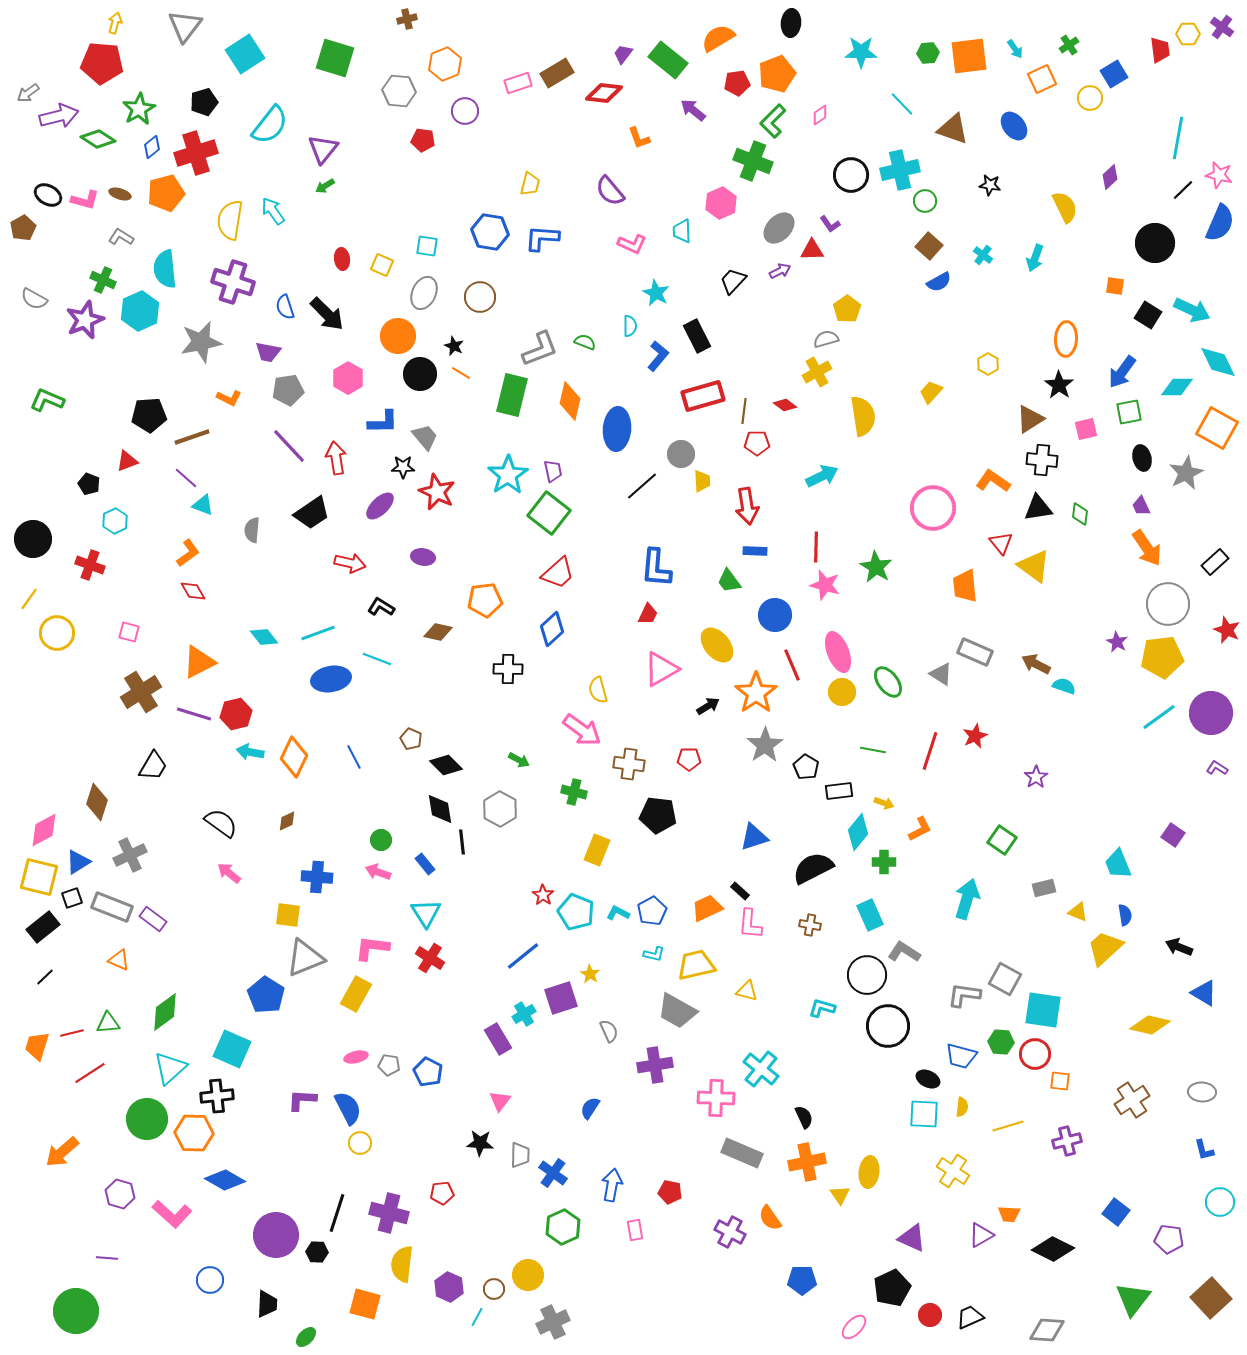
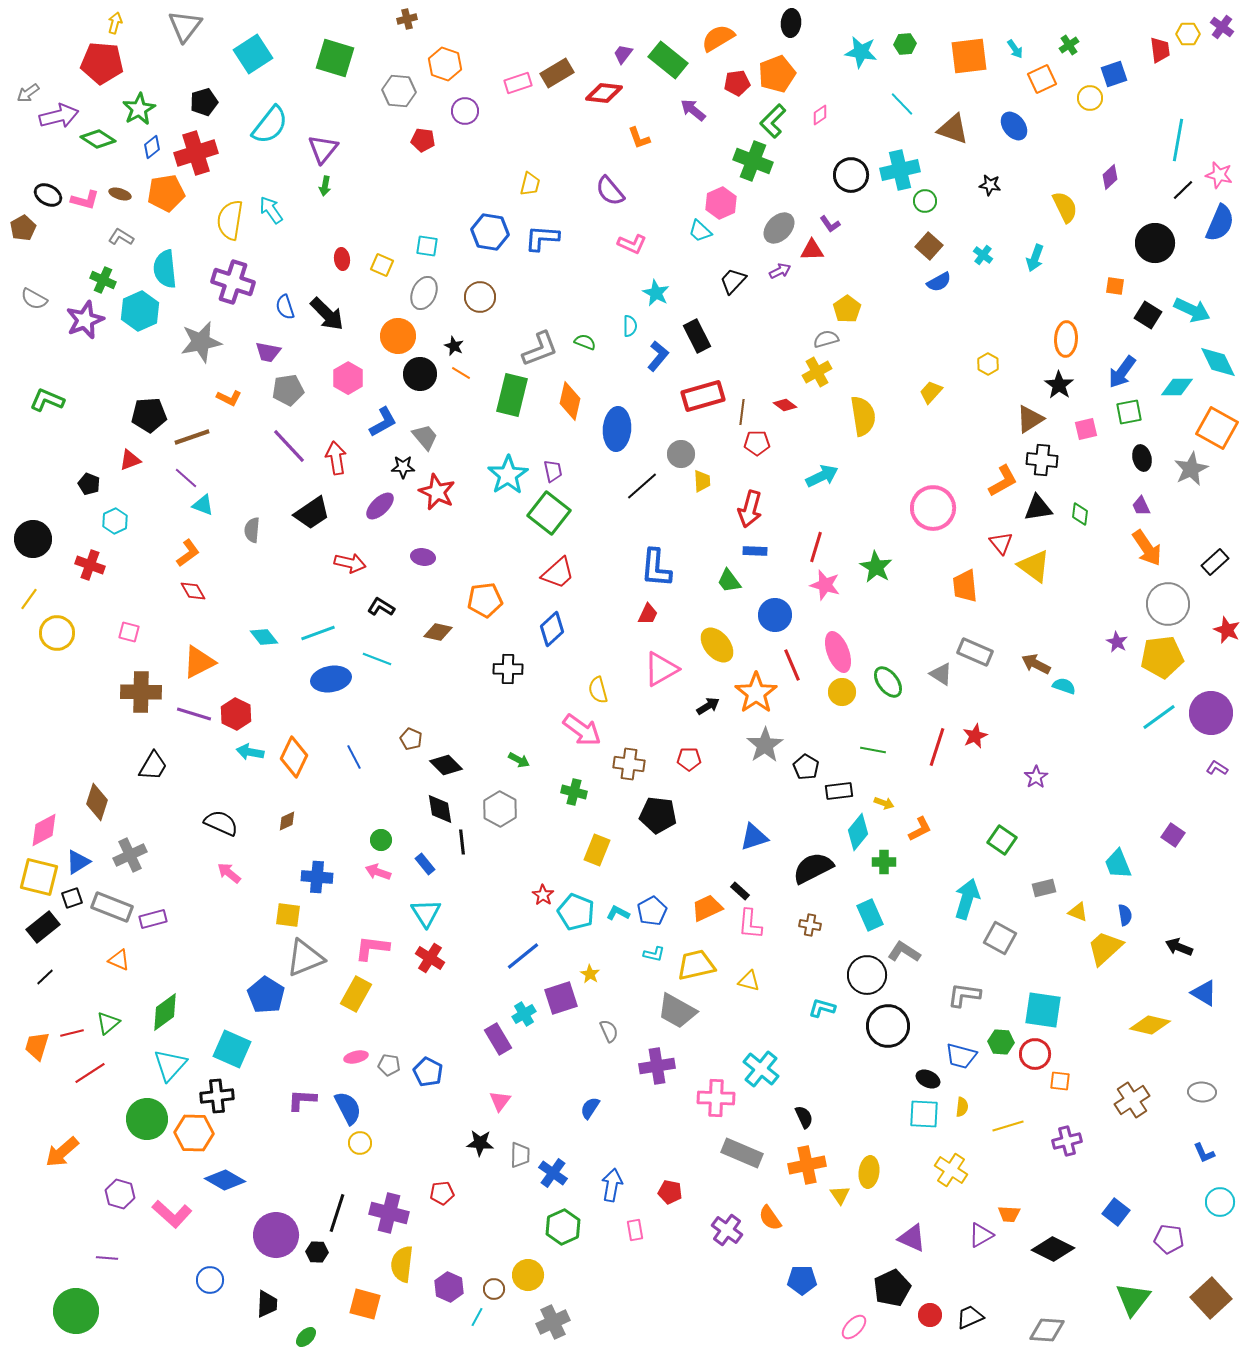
cyan star at (861, 52): rotated 8 degrees clockwise
green hexagon at (928, 53): moved 23 px left, 9 px up
cyan square at (245, 54): moved 8 px right
orange hexagon at (445, 64): rotated 20 degrees counterclockwise
blue square at (1114, 74): rotated 12 degrees clockwise
cyan line at (1178, 138): moved 2 px down
green arrow at (325, 186): rotated 48 degrees counterclockwise
orange pentagon at (166, 193): rotated 6 degrees clockwise
cyan arrow at (273, 211): moved 2 px left, 1 px up
cyan trapezoid at (682, 231): moved 18 px right; rotated 45 degrees counterclockwise
brown line at (744, 411): moved 2 px left, 1 px down
blue L-shape at (383, 422): rotated 28 degrees counterclockwise
red triangle at (127, 461): moved 3 px right, 1 px up
gray star at (1186, 473): moved 5 px right, 4 px up
orange L-shape at (993, 481): moved 10 px right; rotated 116 degrees clockwise
red arrow at (747, 506): moved 3 px right, 3 px down; rotated 24 degrees clockwise
red line at (816, 547): rotated 16 degrees clockwise
brown cross at (141, 692): rotated 33 degrees clockwise
red hexagon at (236, 714): rotated 20 degrees counterclockwise
red line at (930, 751): moved 7 px right, 4 px up
black semicircle at (221, 823): rotated 12 degrees counterclockwise
purple rectangle at (153, 919): rotated 52 degrees counterclockwise
gray square at (1005, 979): moved 5 px left, 41 px up
yellow triangle at (747, 991): moved 2 px right, 10 px up
green triangle at (108, 1023): rotated 35 degrees counterclockwise
purple cross at (655, 1065): moved 2 px right, 1 px down
cyan triangle at (170, 1068): moved 3 px up; rotated 6 degrees counterclockwise
blue L-shape at (1204, 1150): moved 3 px down; rotated 10 degrees counterclockwise
orange cross at (807, 1162): moved 3 px down
yellow cross at (953, 1171): moved 2 px left, 1 px up
purple cross at (730, 1232): moved 3 px left, 2 px up; rotated 8 degrees clockwise
